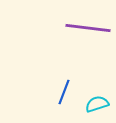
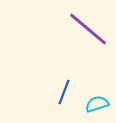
purple line: moved 1 px down; rotated 33 degrees clockwise
